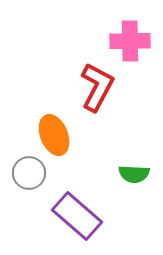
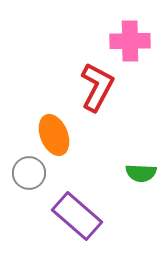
green semicircle: moved 7 px right, 1 px up
